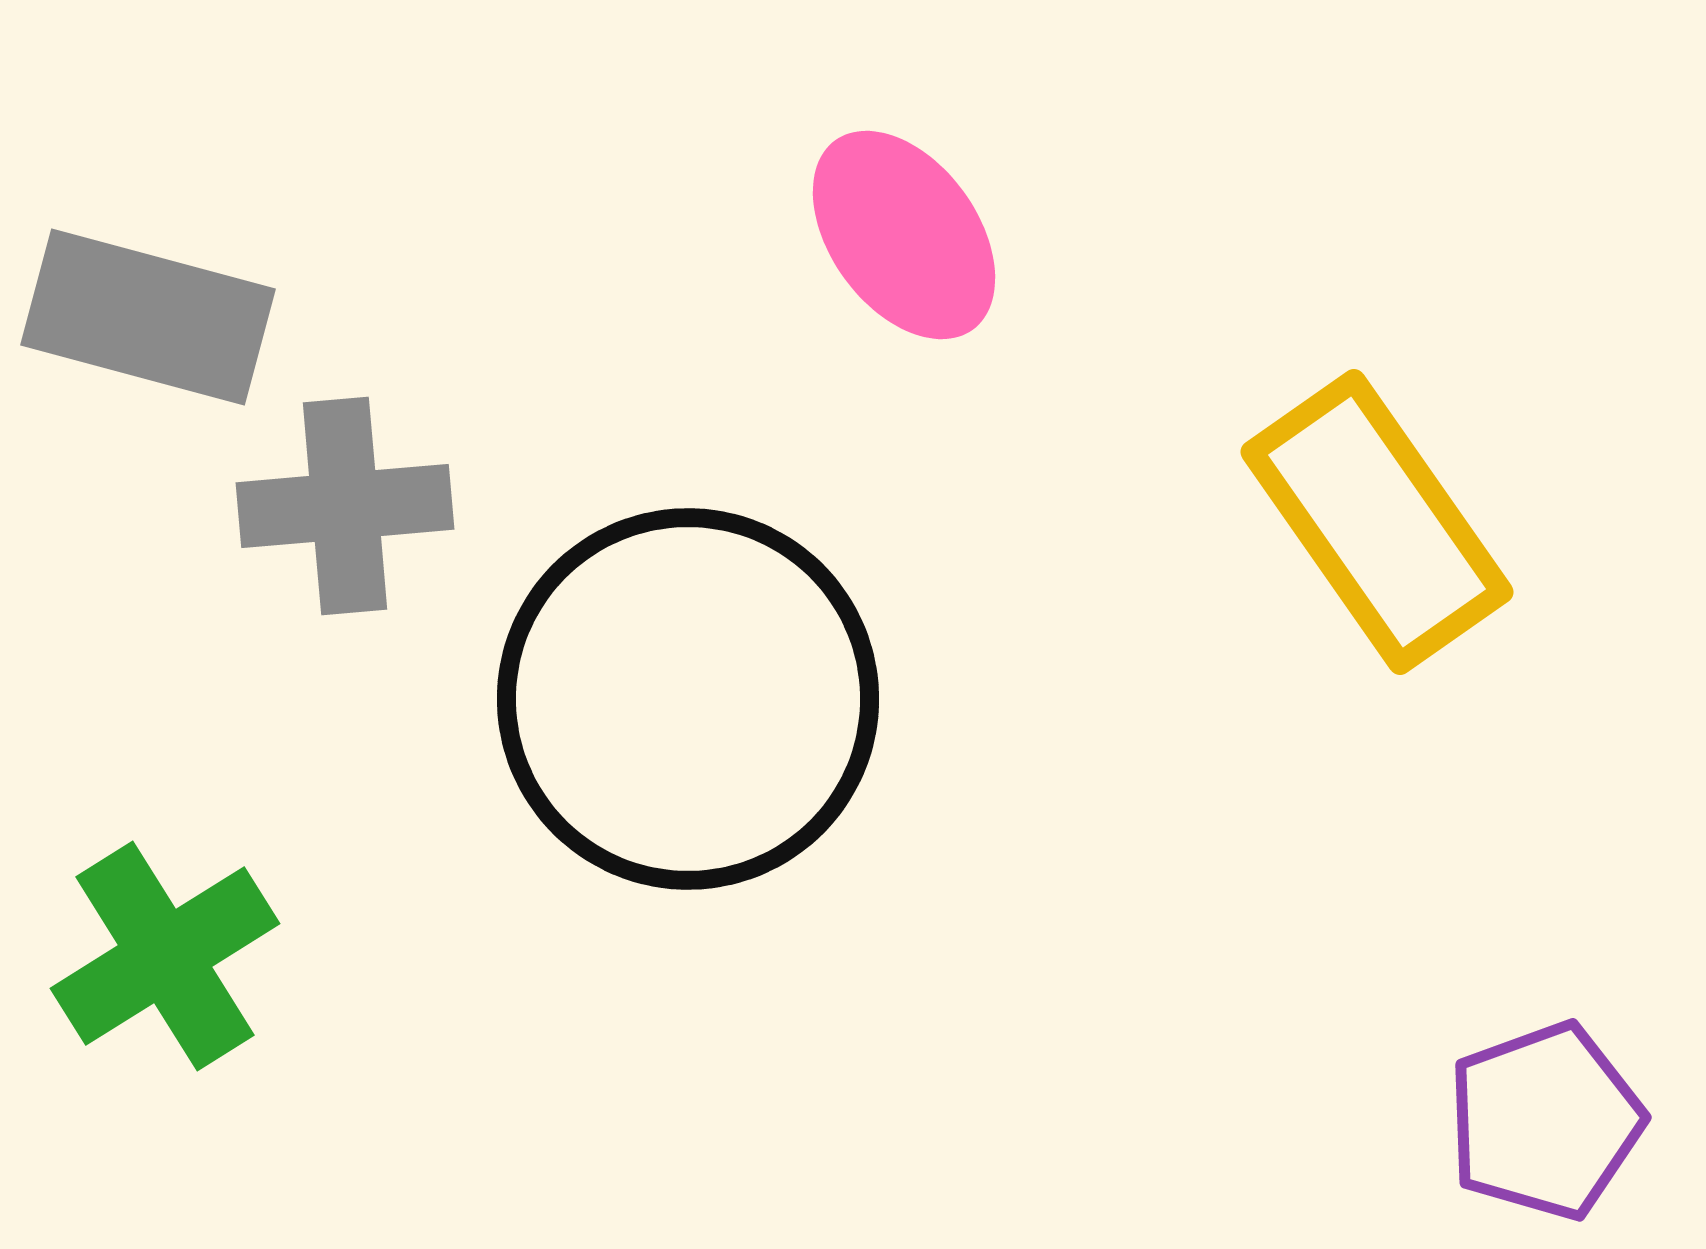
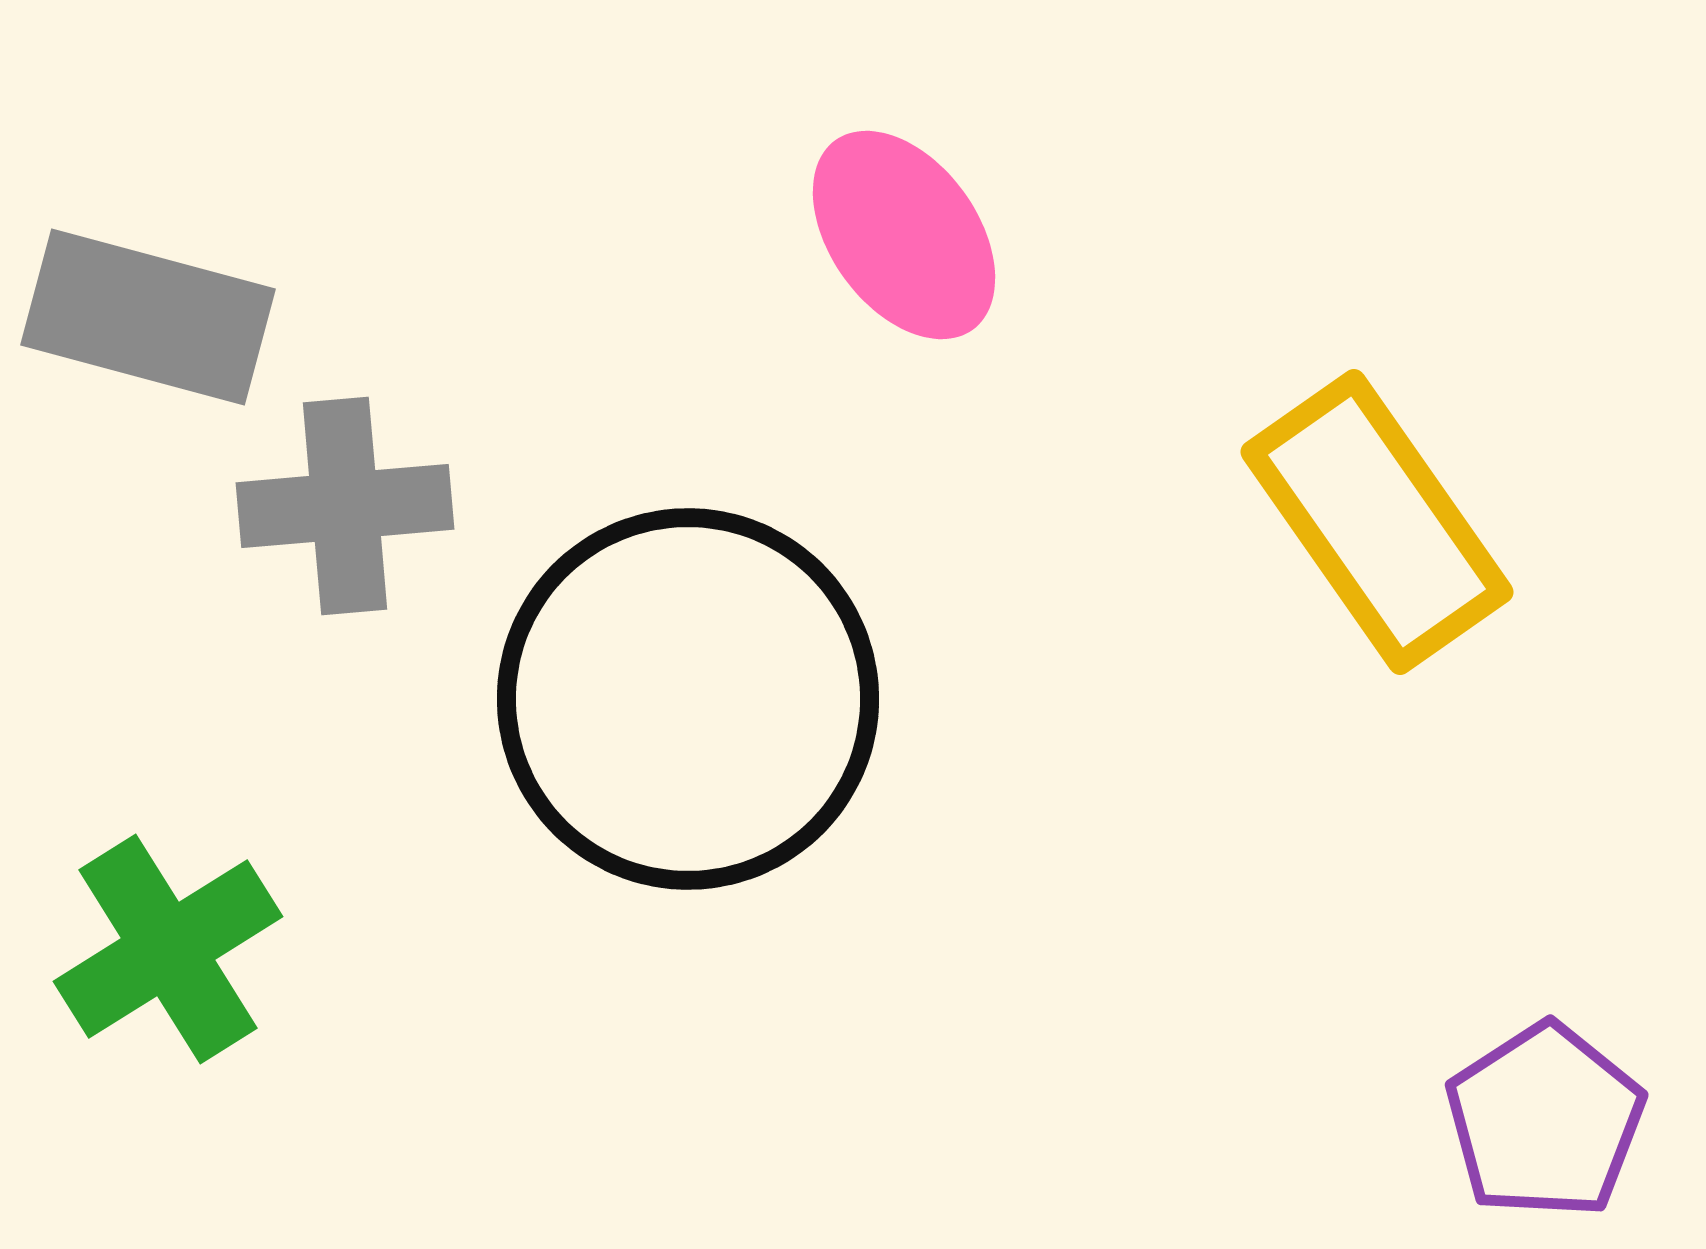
green cross: moved 3 px right, 7 px up
purple pentagon: rotated 13 degrees counterclockwise
